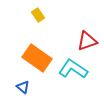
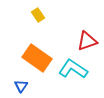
blue triangle: moved 2 px left, 1 px up; rotated 24 degrees clockwise
